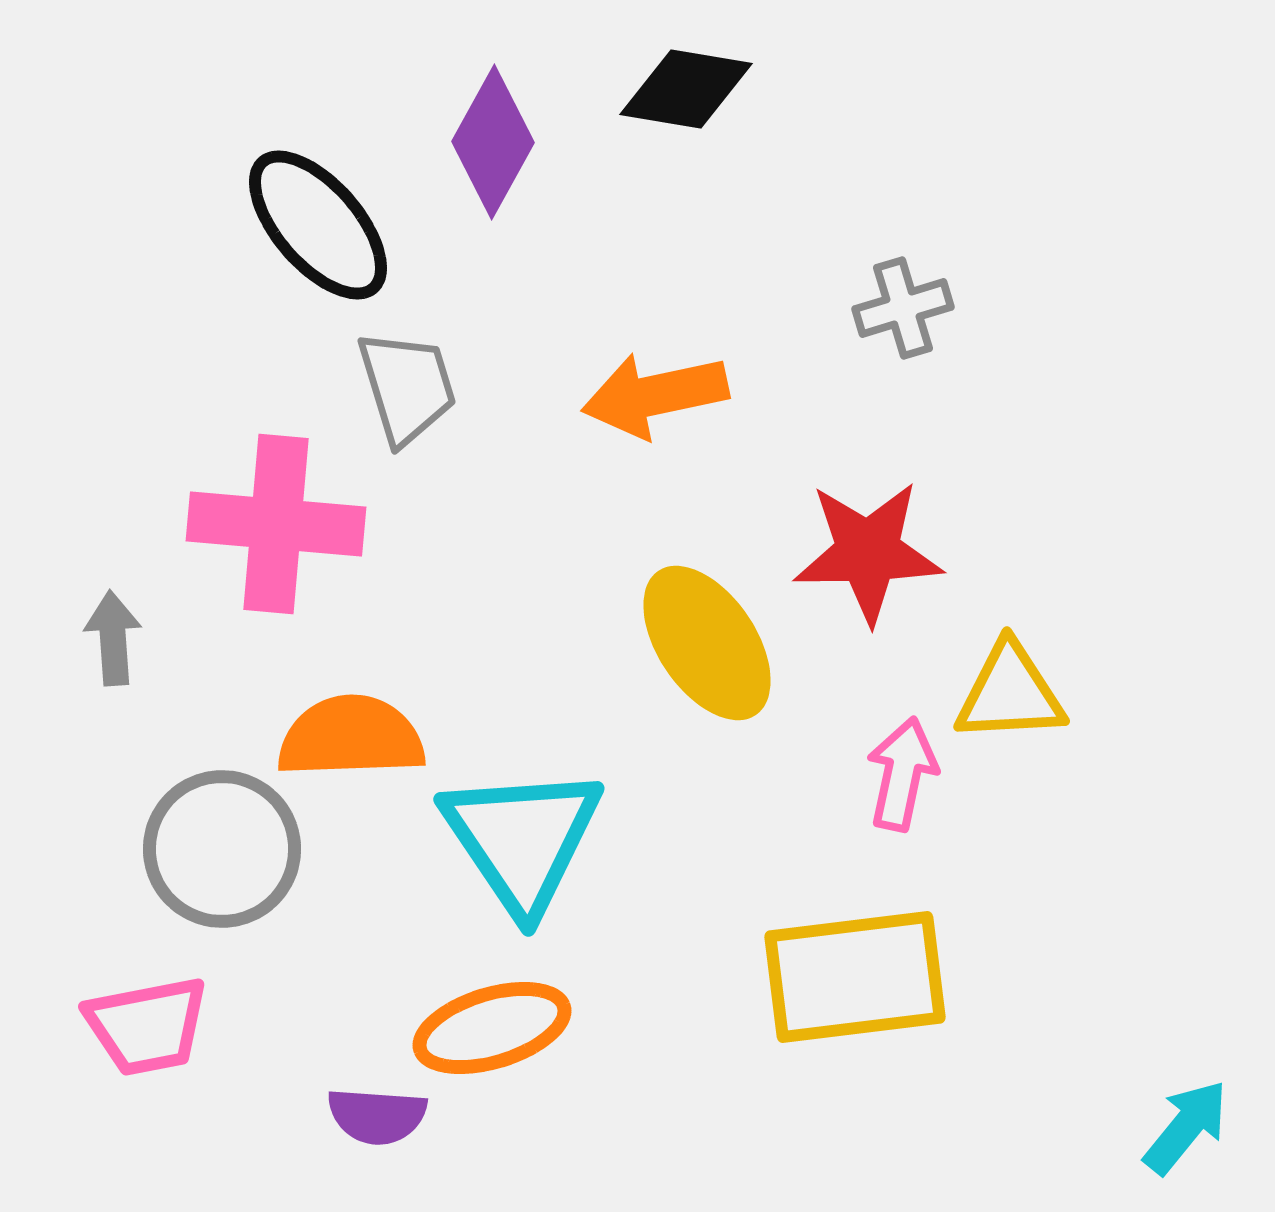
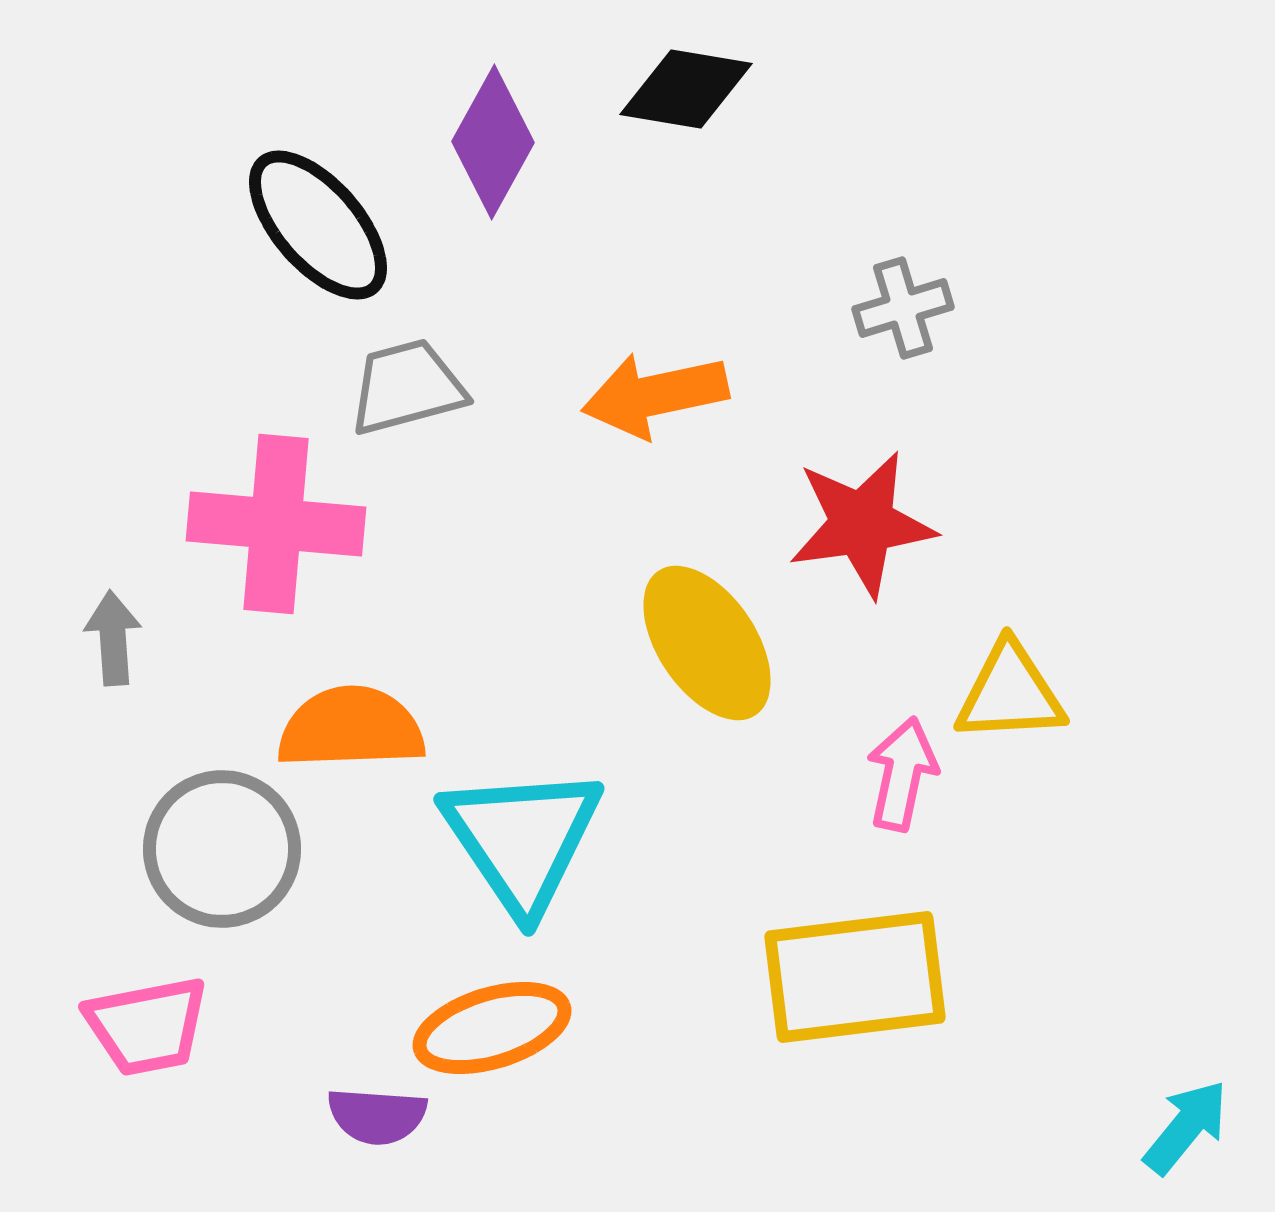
gray trapezoid: rotated 88 degrees counterclockwise
red star: moved 6 px left, 28 px up; rotated 7 degrees counterclockwise
orange semicircle: moved 9 px up
